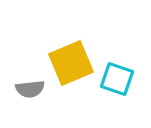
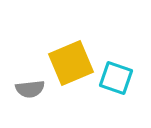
cyan square: moved 1 px left, 1 px up
